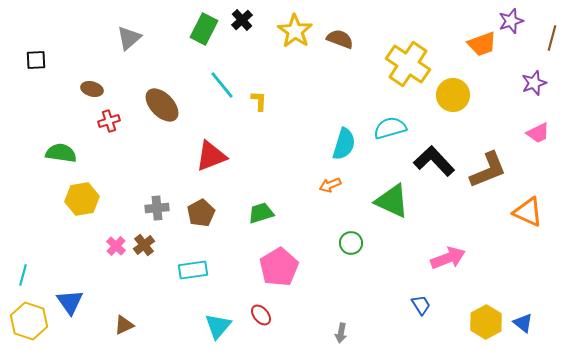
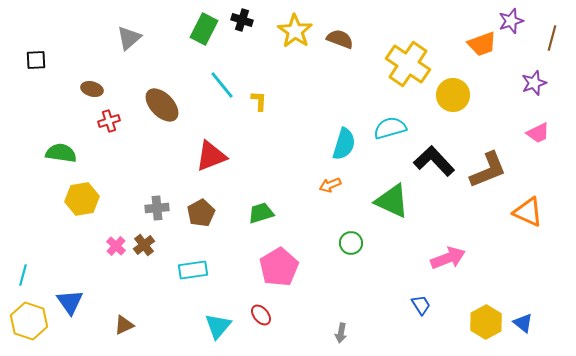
black cross at (242, 20): rotated 30 degrees counterclockwise
